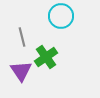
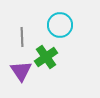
cyan circle: moved 1 px left, 9 px down
gray line: rotated 12 degrees clockwise
